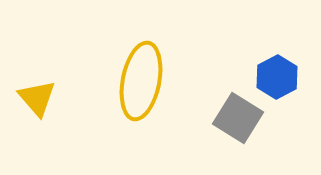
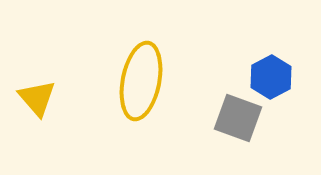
blue hexagon: moved 6 px left
gray square: rotated 12 degrees counterclockwise
